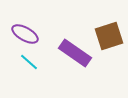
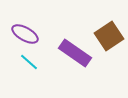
brown square: rotated 16 degrees counterclockwise
